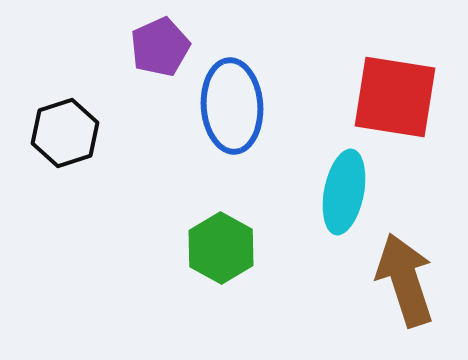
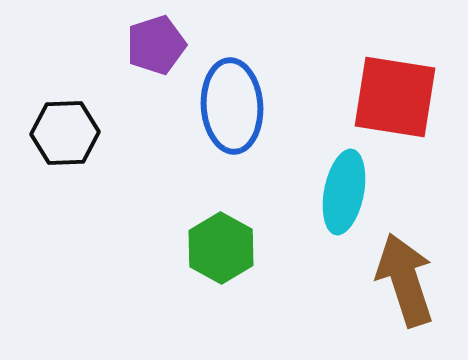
purple pentagon: moved 4 px left, 2 px up; rotated 6 degrees clockwise
black hexagon: rotated 16 degrees clockwise
